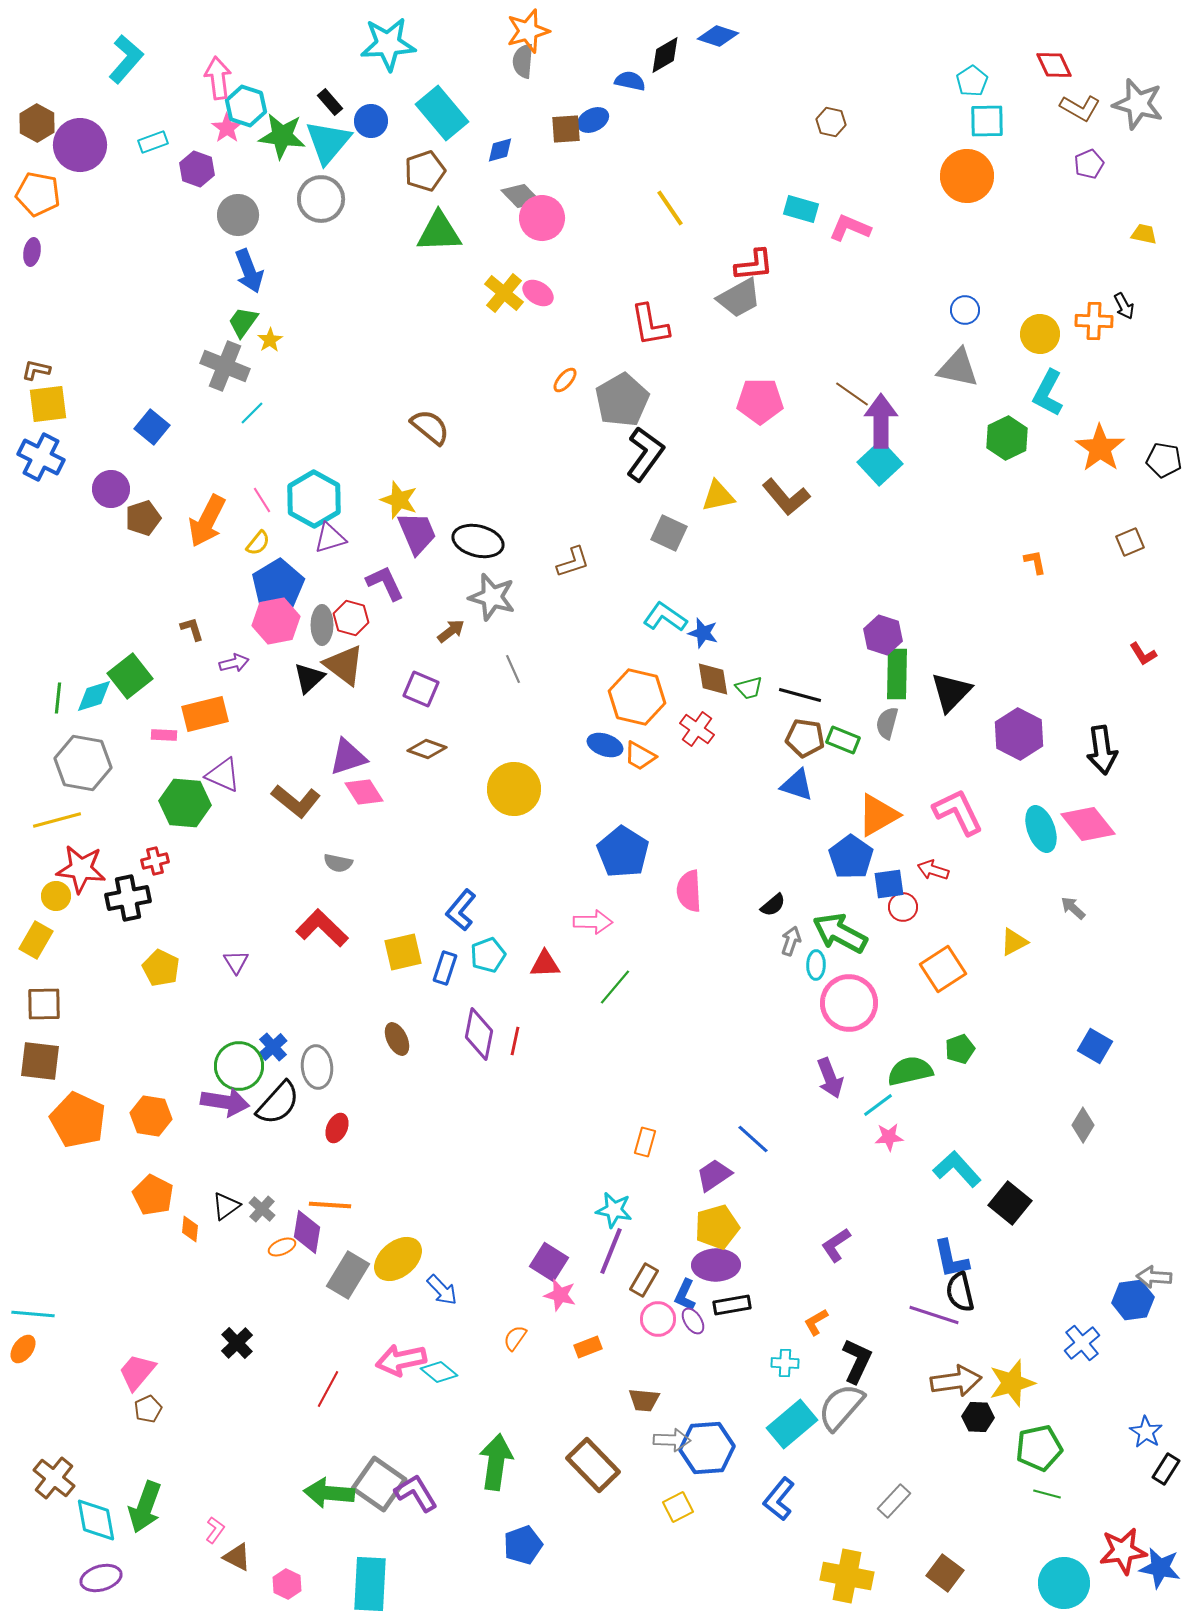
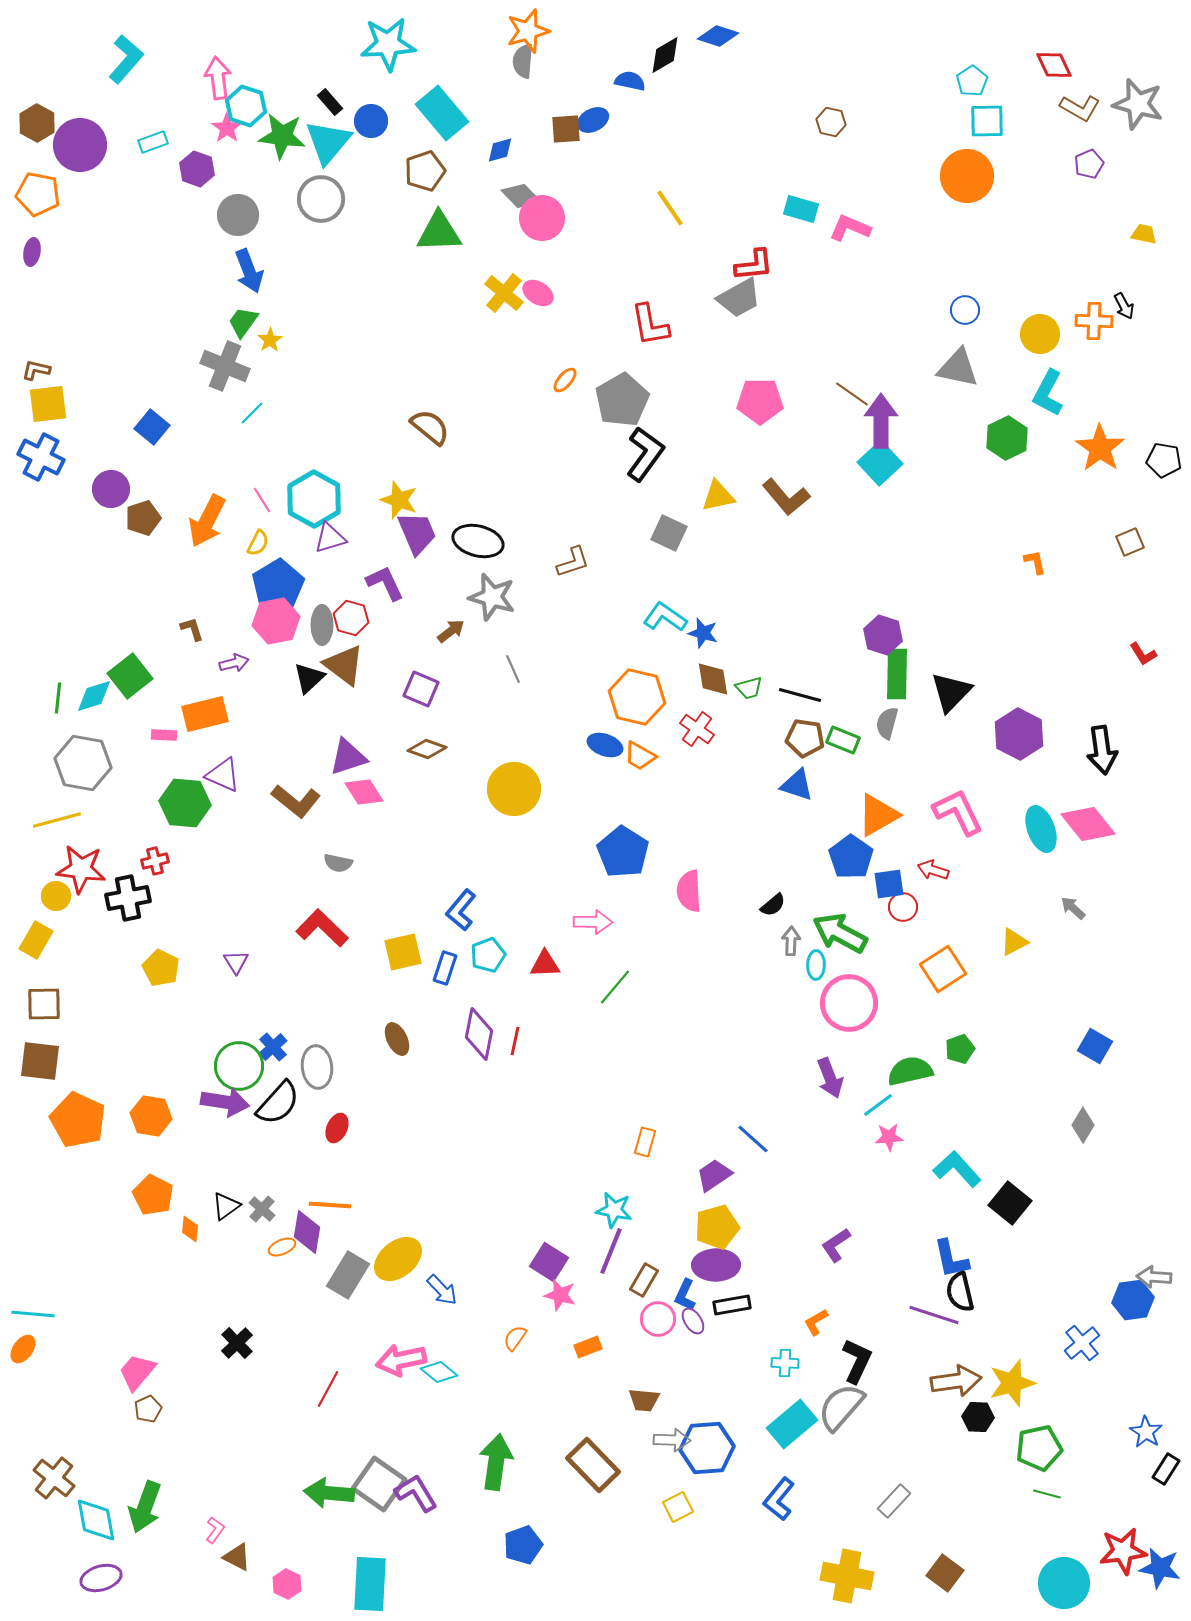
yellow semicircle at (258, 543): rotated 12 degrees counterclockwise
gray arrow at (791, 941): rotated 16 degrees counterclockwise
